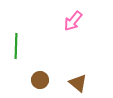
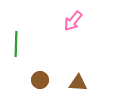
green line: moved 2 px up
brown triangle: rotated 36 degrees counterclockwise
